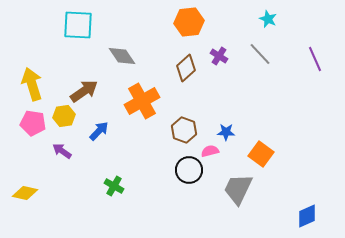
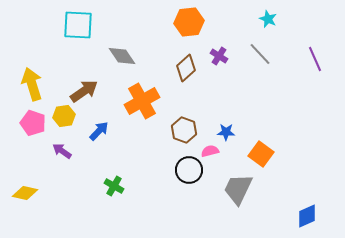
pink pentagon: rotated 10 degrees clockwise
